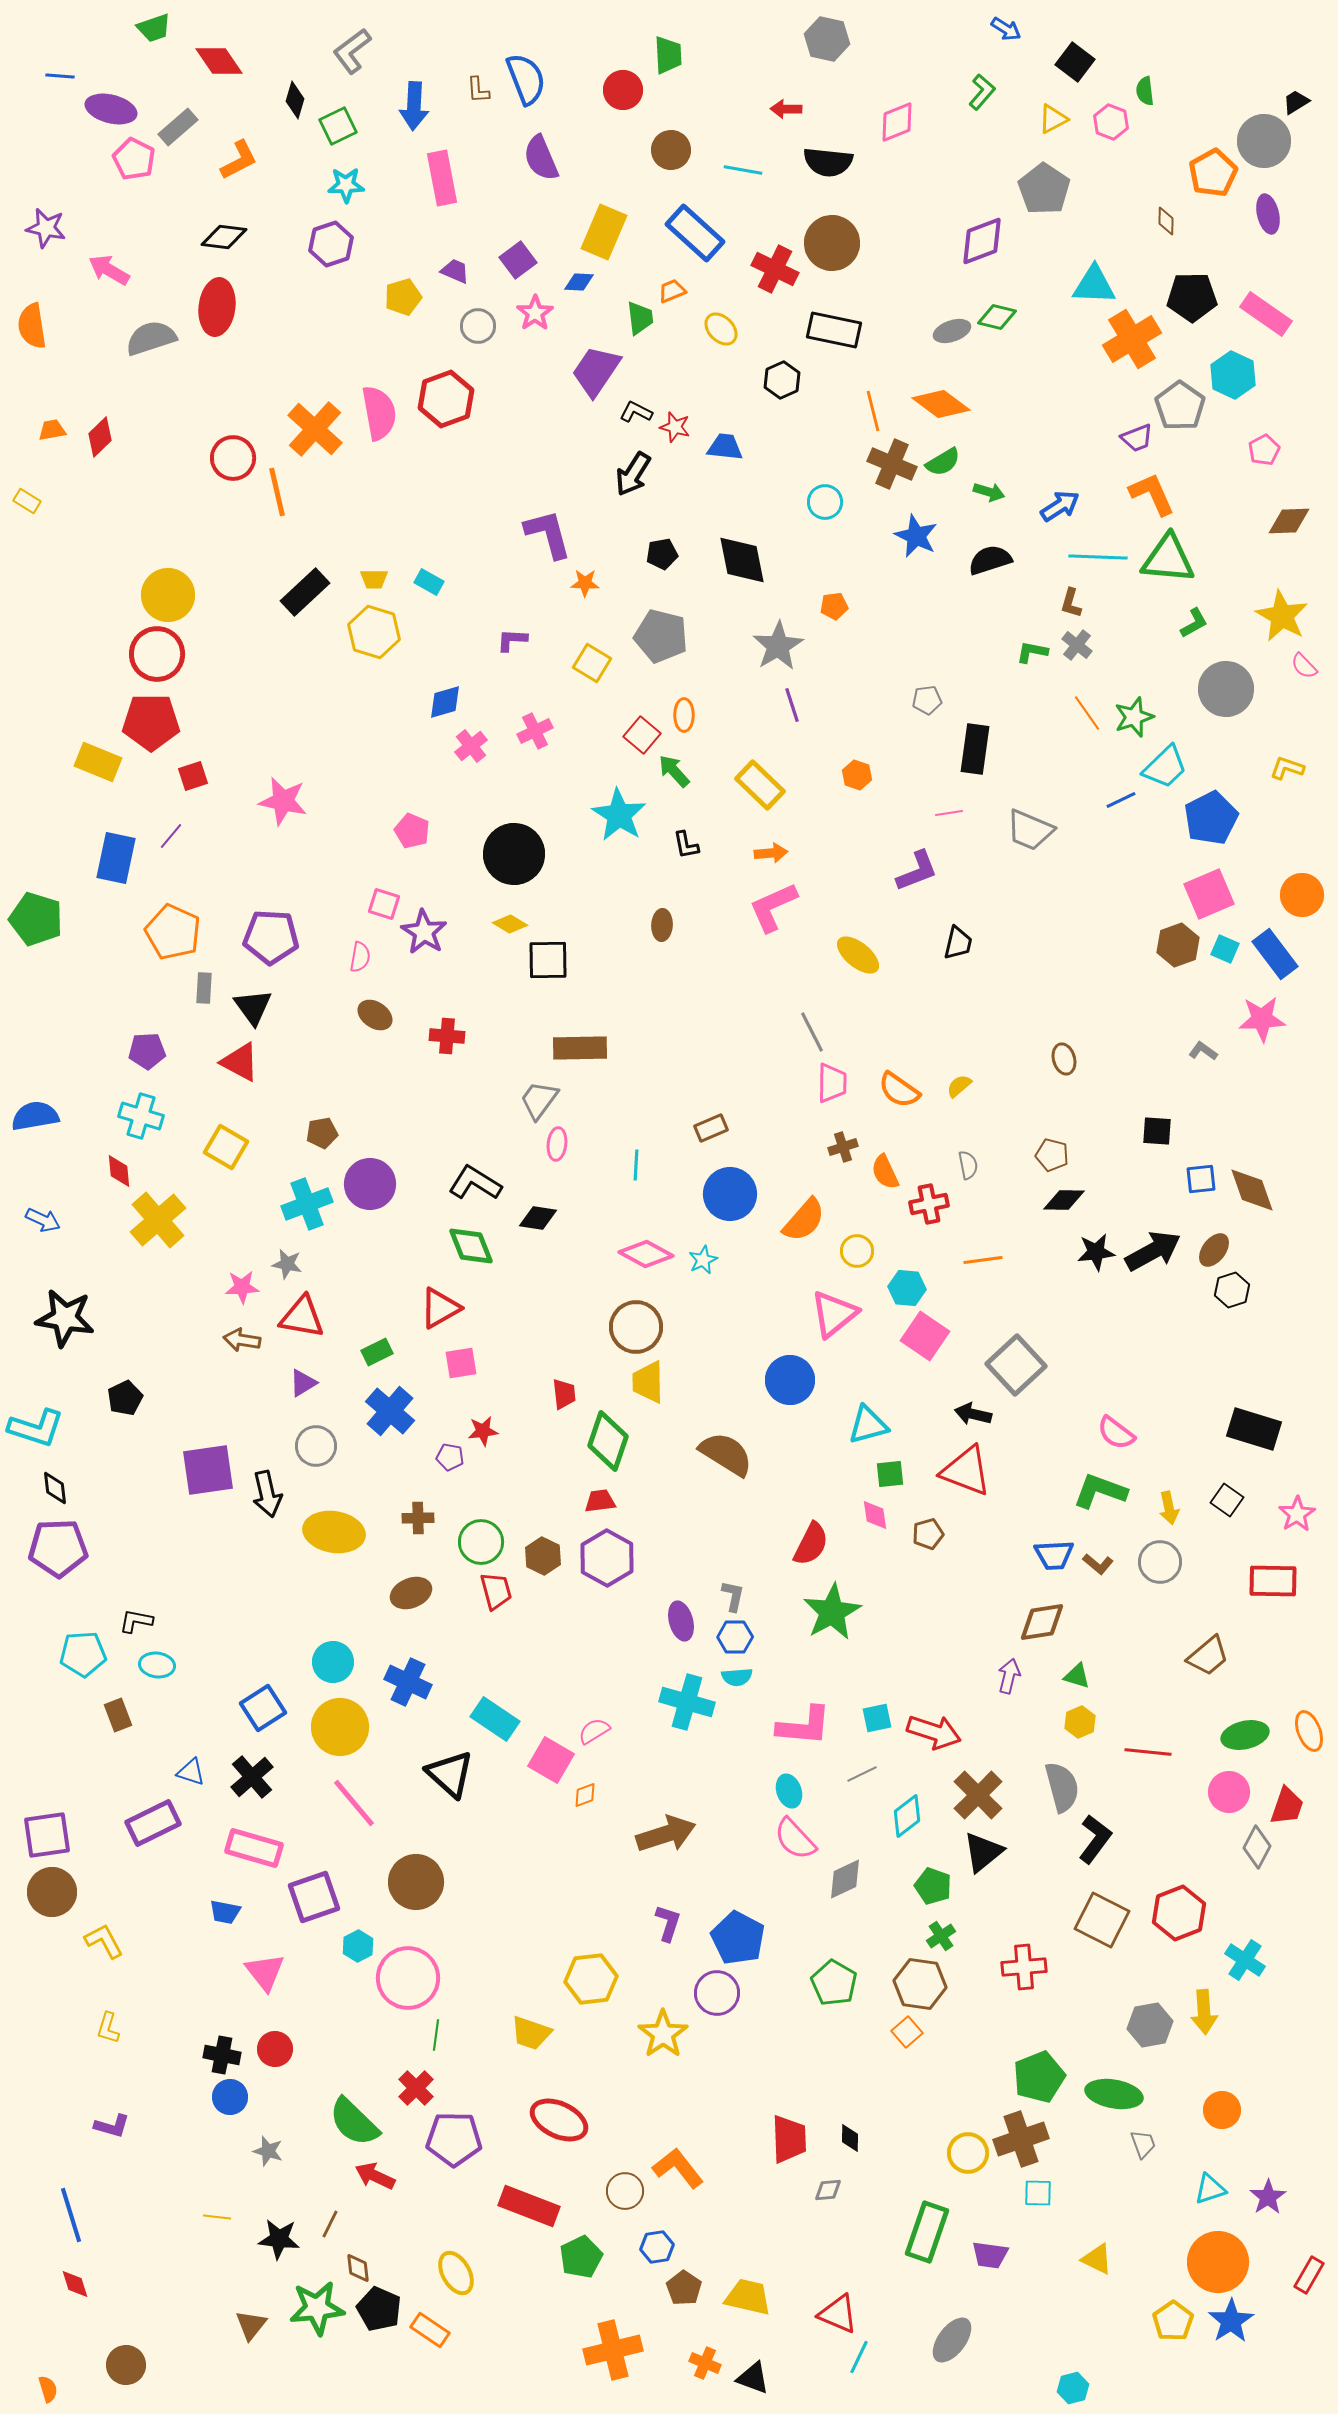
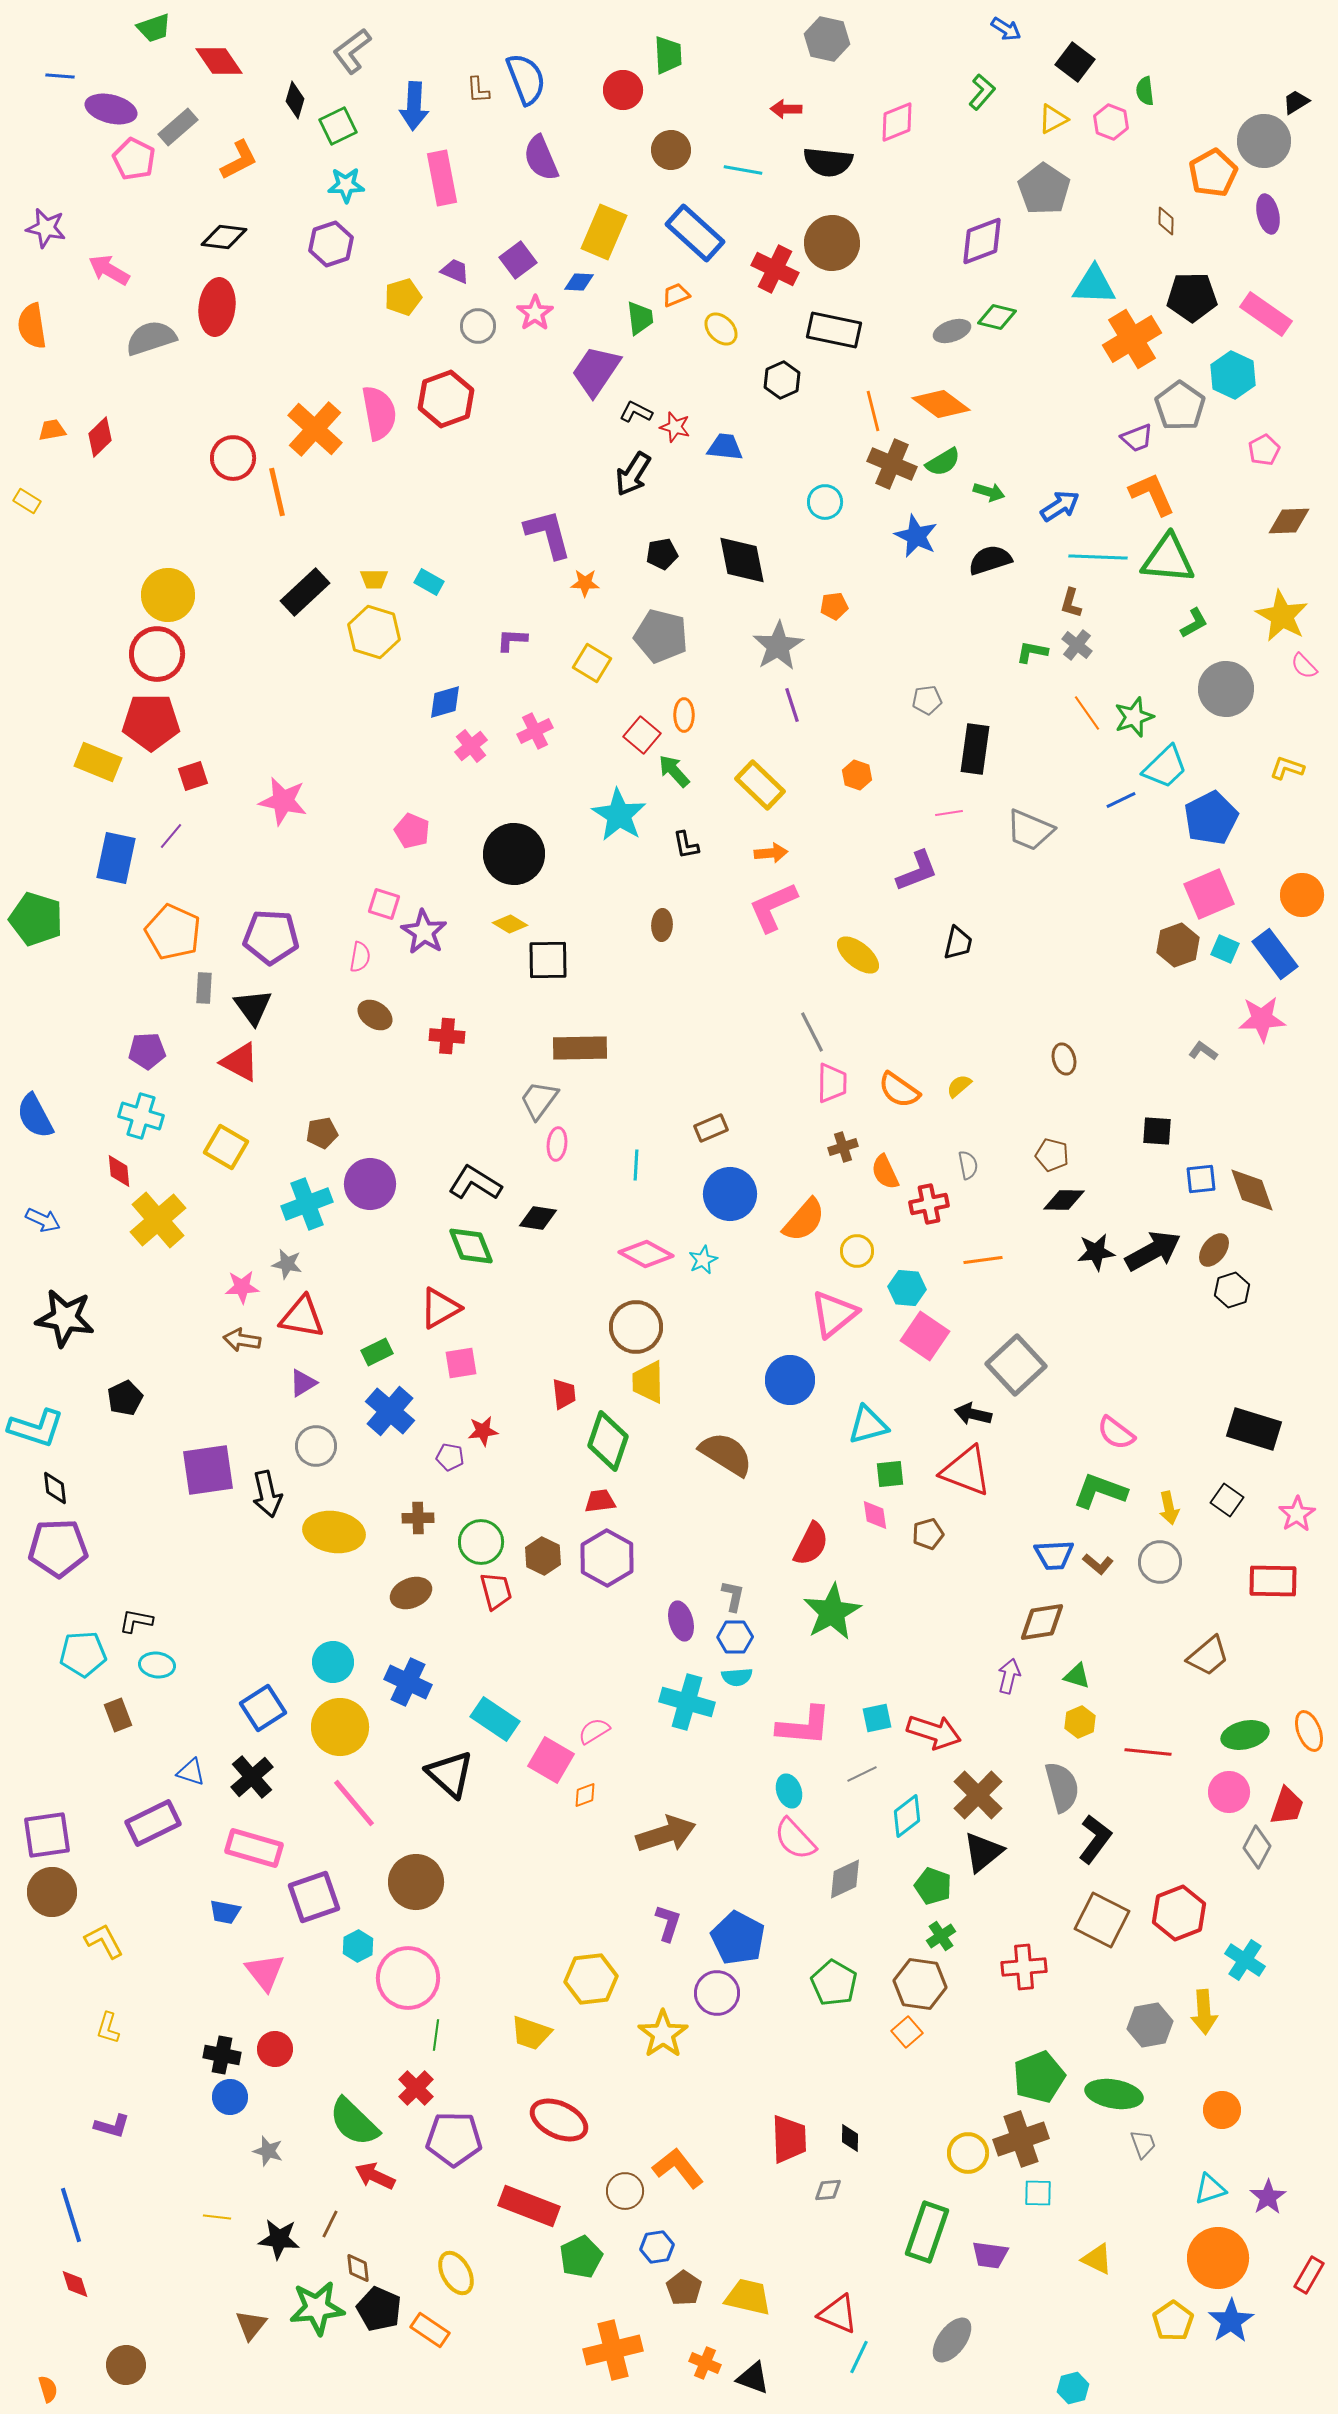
orange trapezoid at (672, 291): moved 4 px right, 4 px down
blue semicircle at (35, 1116): rotated 108 degrees counterclockwise
orange circle at (1218, 2262): moved 4 px up
